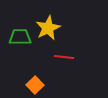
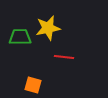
yellow star: rotated 15 degrees clockwise
orange square: moved 2 px left; rotated 30 degrees counterclockwise
